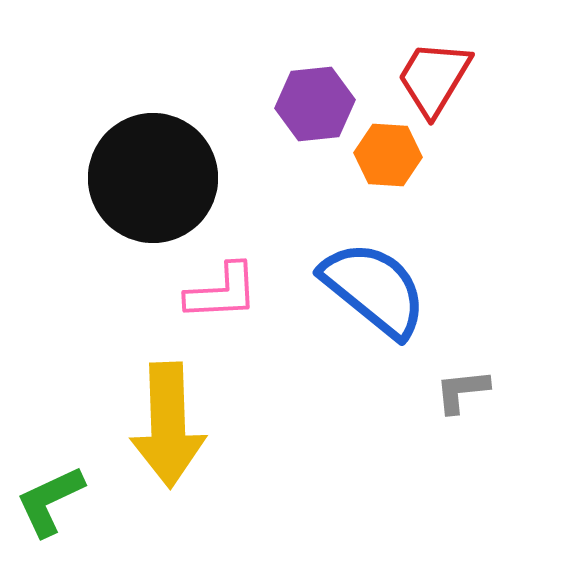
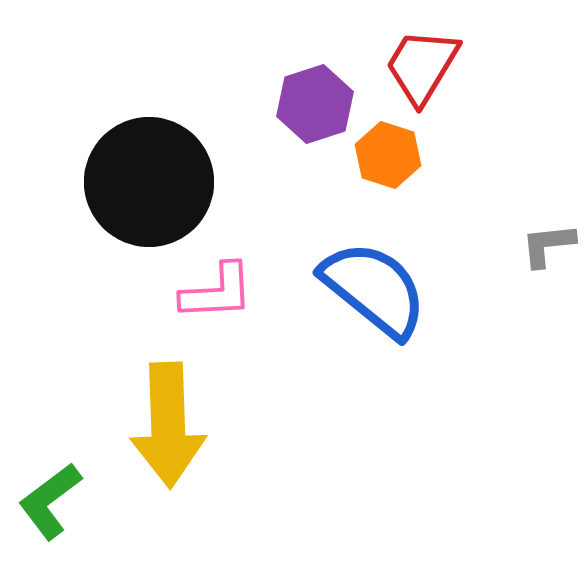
red trapezoid: moved 12 px left, 12 px up
purple hexagon: rotated 12 degrees counterclockwise
orange hexagon: rotated 14 degrees clockwise
black circle: moved 4 px left, 4 px down
pink L-shape: moved 5 px left
gray L-shape: moved 86 px right, 146 px up
green L-shape: rotated 12 degrees counterclockwise
